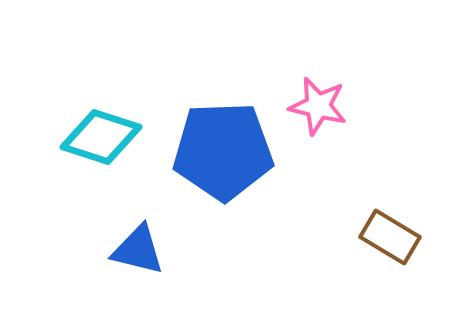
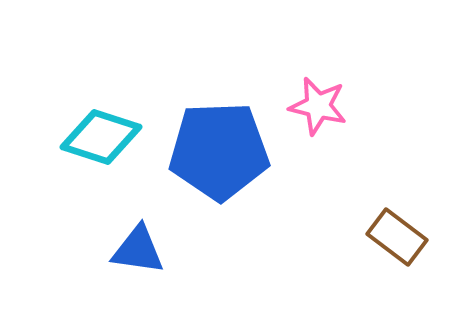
blue pentagon: moved 4 px left
brown rectangle: moved 7 px right; rotated 6 degrees clockwise
blue triangle: rotated 6 degrees counterclockwise
